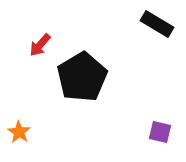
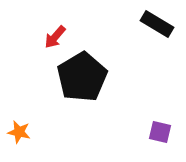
red arrow: moved 15 px right, 8 px up
orange star: rotated 20 degrees counterclockwise
